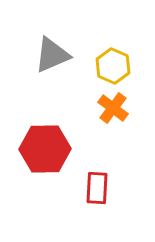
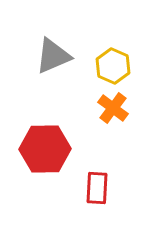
gray triangle: moved 1 px right, 1 px down
